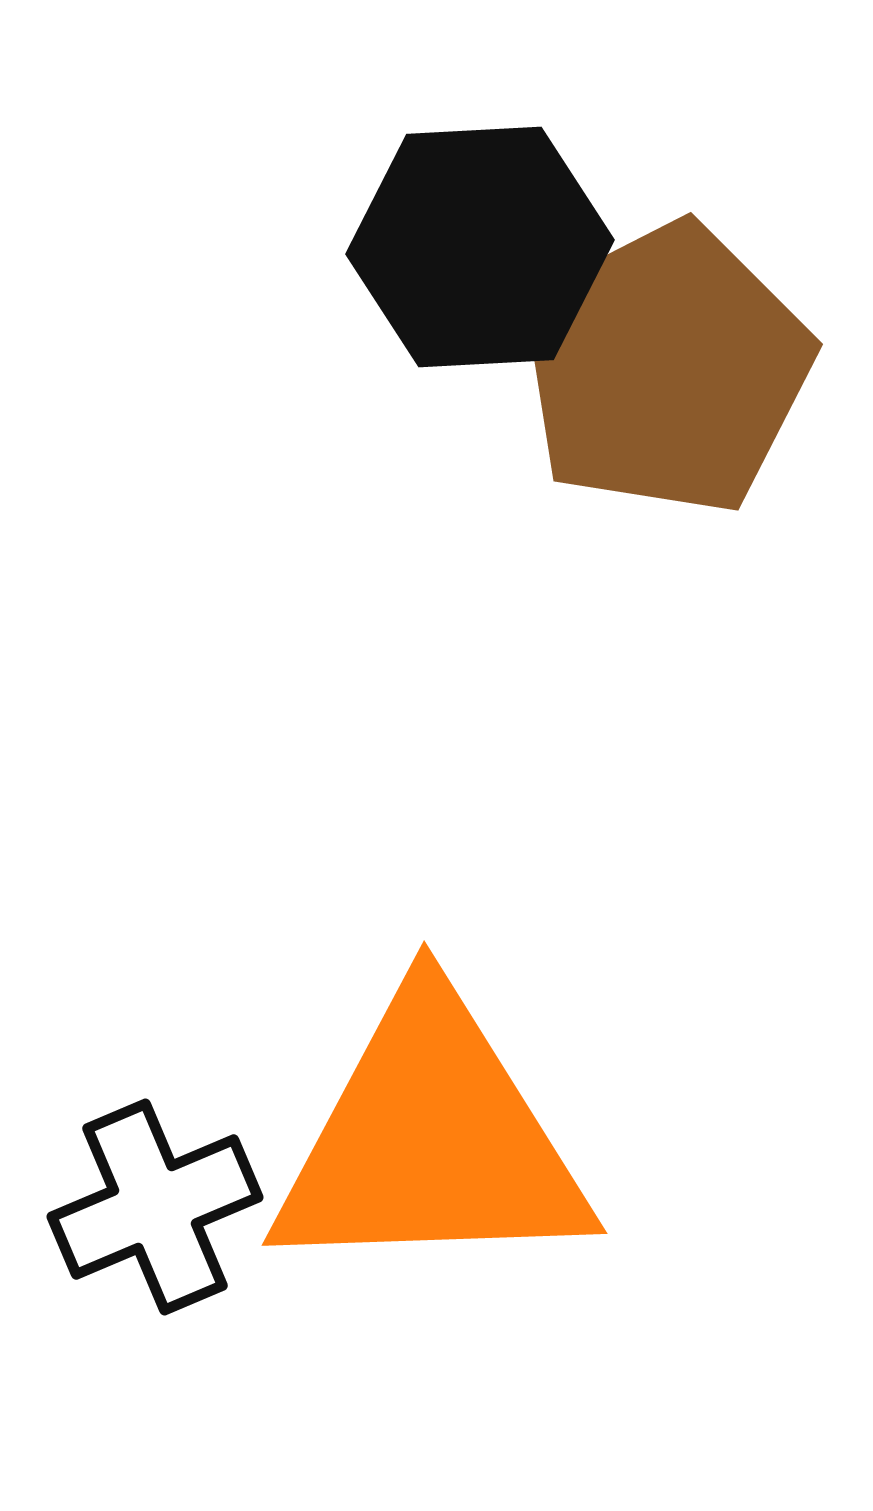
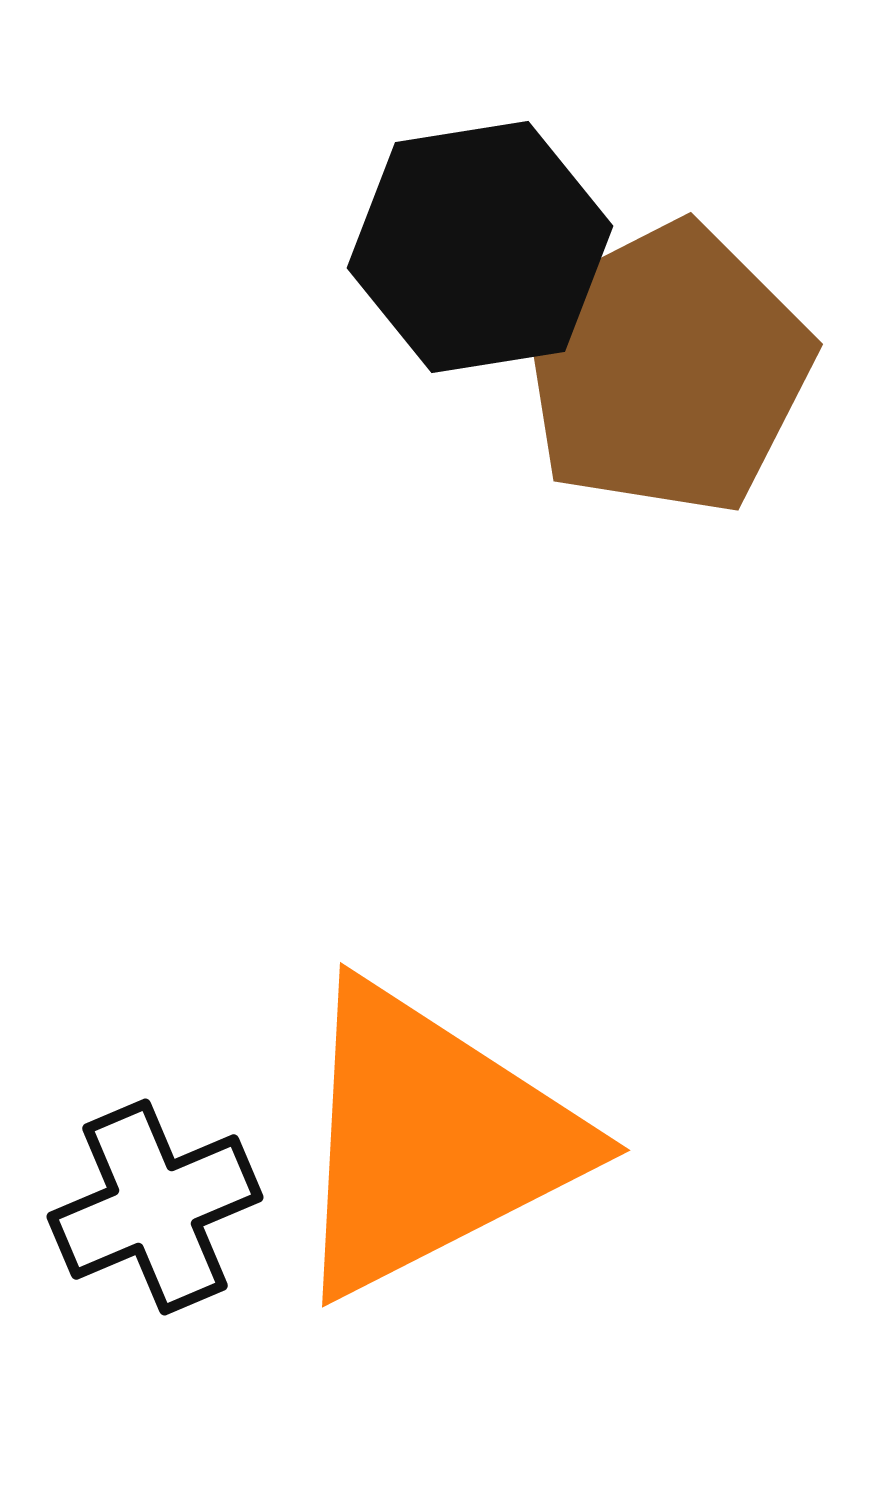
black hexagon: rotated 6 degrees counterclockwise
orange triangle: rotated 25 degrees counterclockwise
